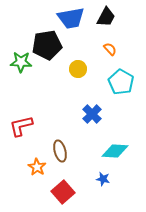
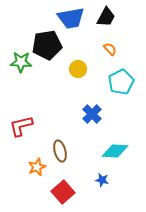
cyan pentagon: rotated 15 degrees clockwise
orange star: rotated 18 degrees clockwise
blue star: moved 1 px left, 1 px down
